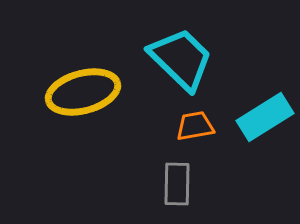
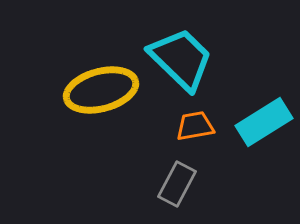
yellow ellipse: moved 18 px right, 2 px up
cyan rectangle: moved 1 px left, 5 px down
gray rectangle: rotated 27 degrees clockwise
